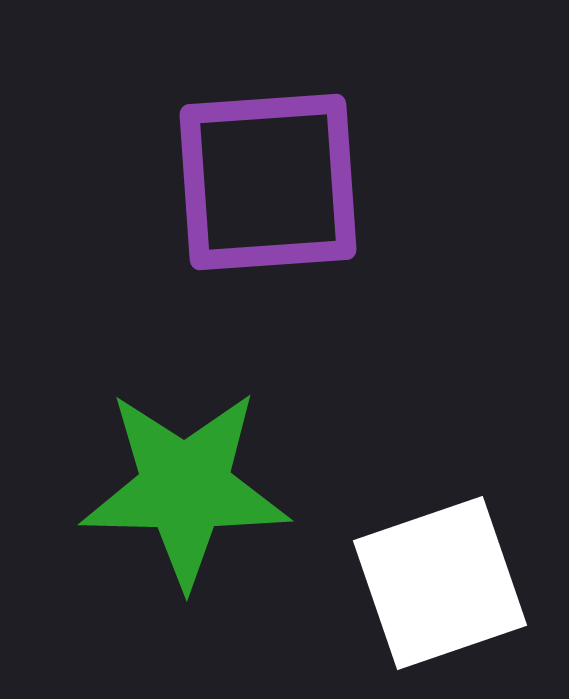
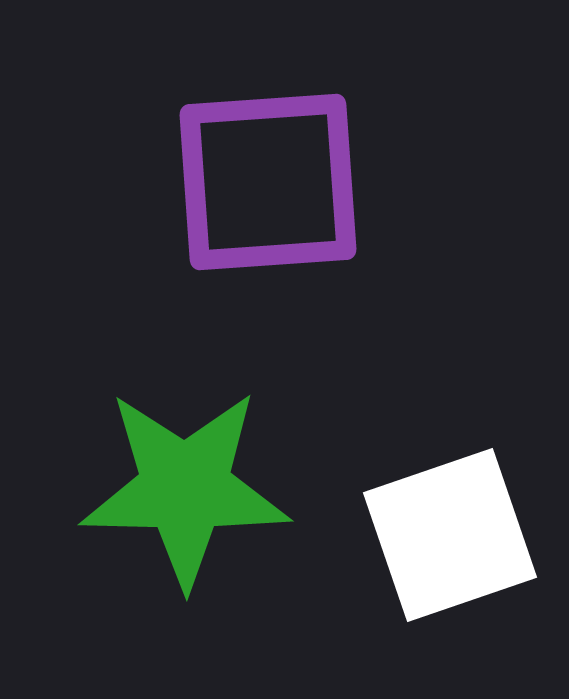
white square: moved 10 px right, 48 px up
